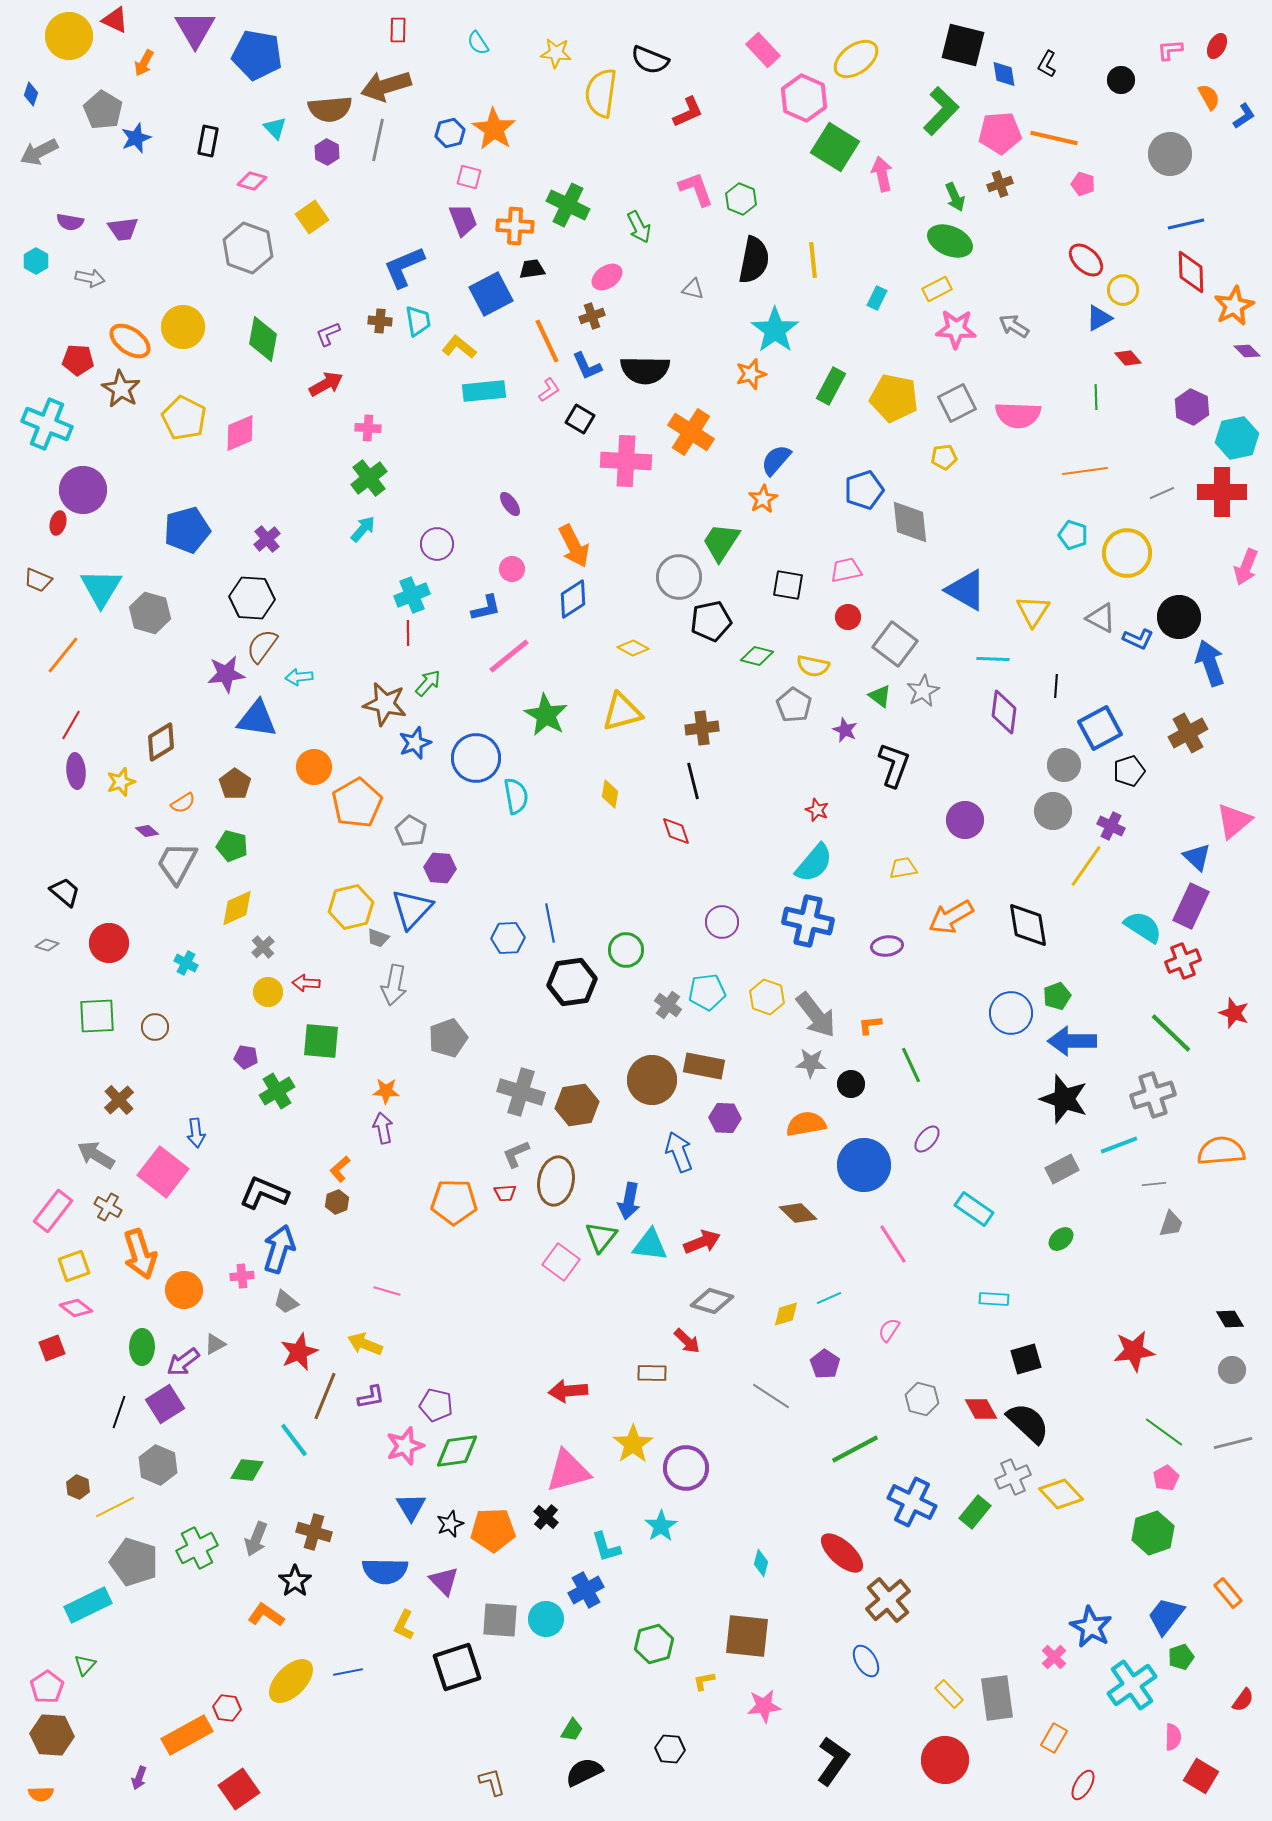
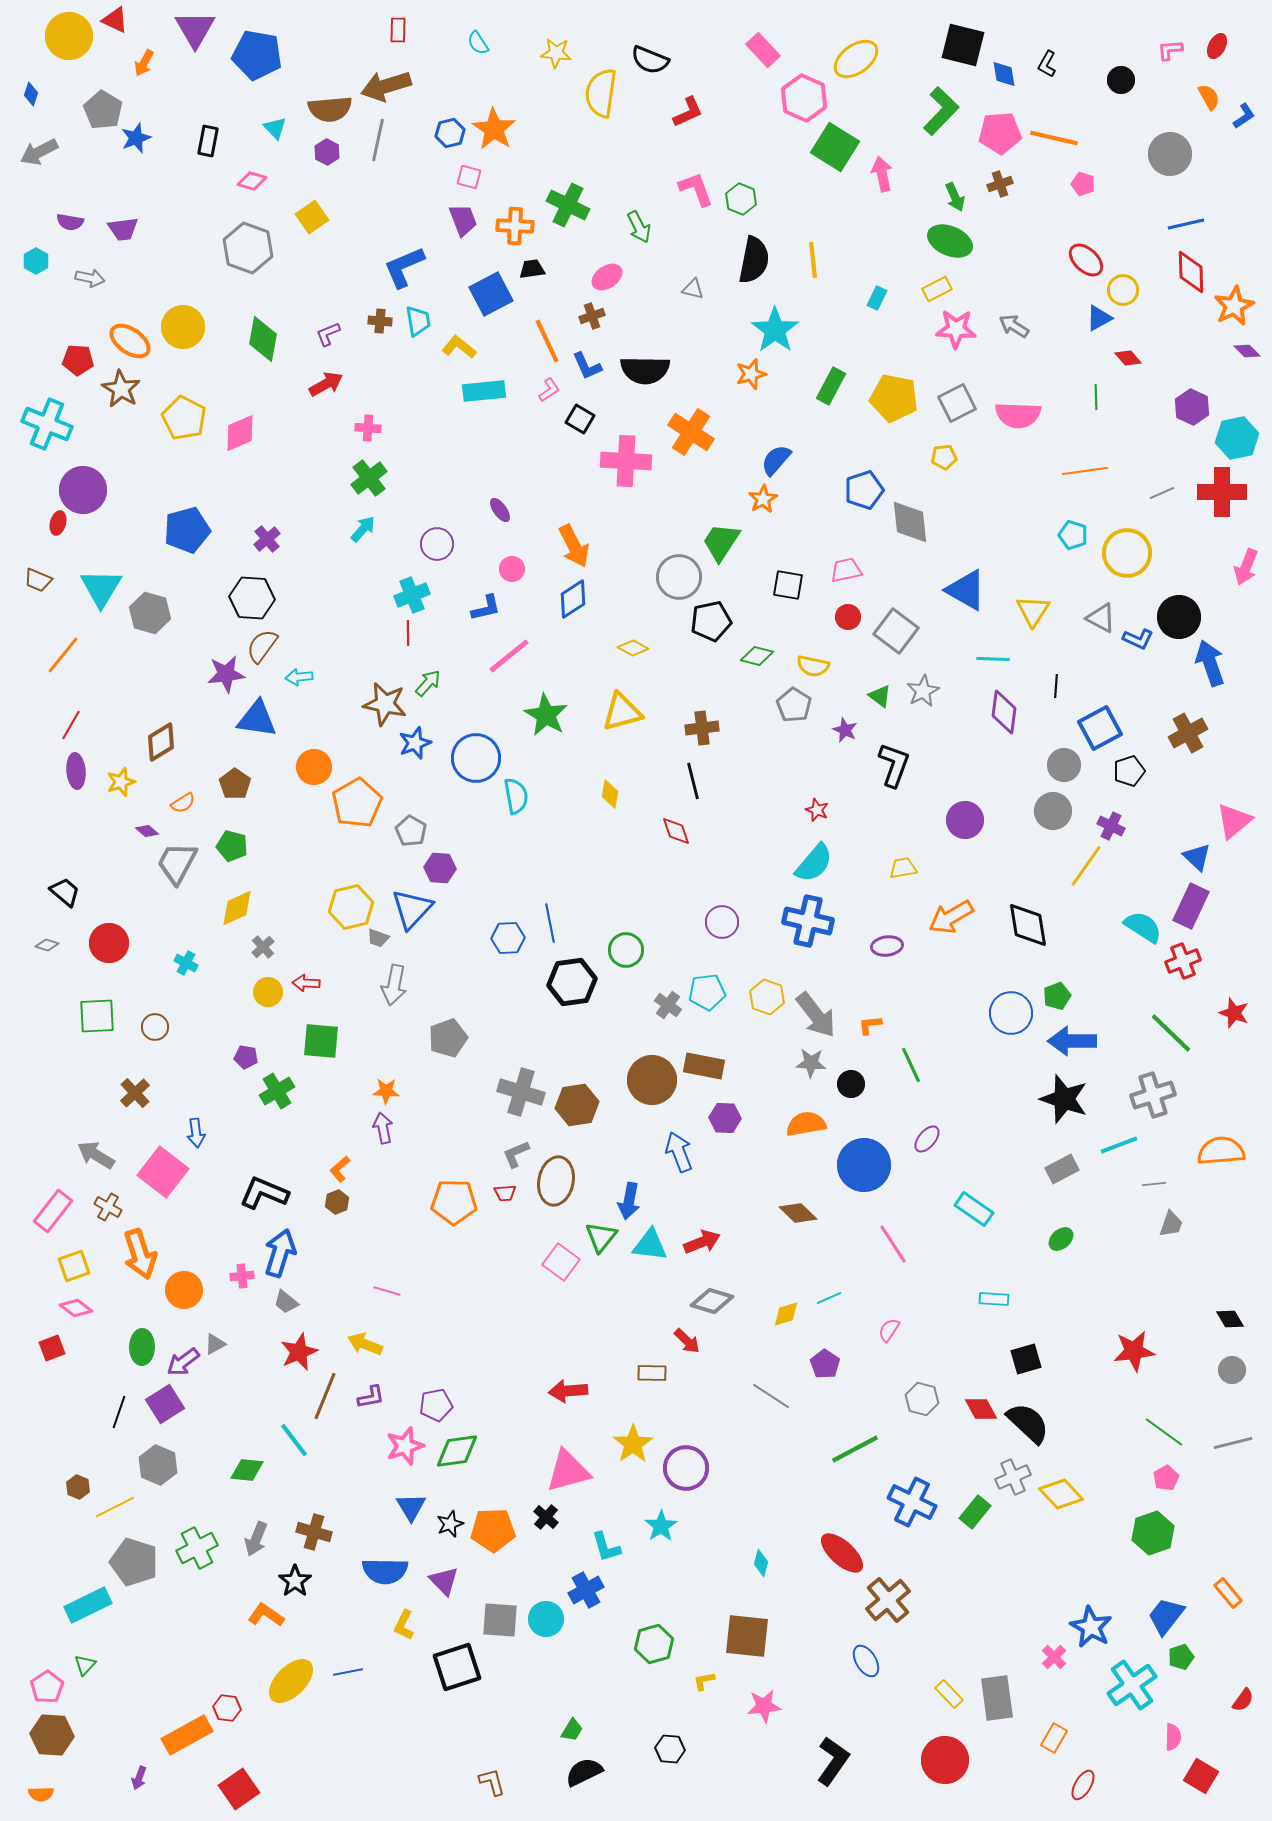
purple ellipse at (510, 504): moved 10 px left, 6 px down
gray square at (895, 644): moved 1 px right, 13 px up
brown cross at (119, 1100): moved 16 px right, 7 px up
blue arrow at (279, 1249): moved 1 px right, 4 px down
purple pentagon at (436, 1405): rotated 24 degrees counterclockwise
